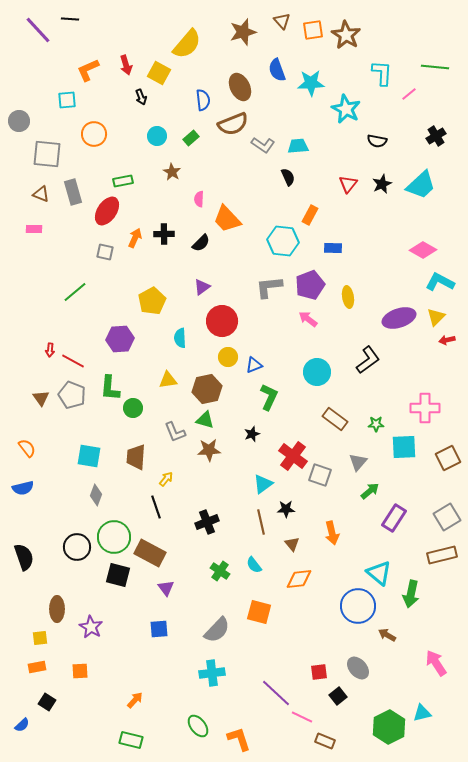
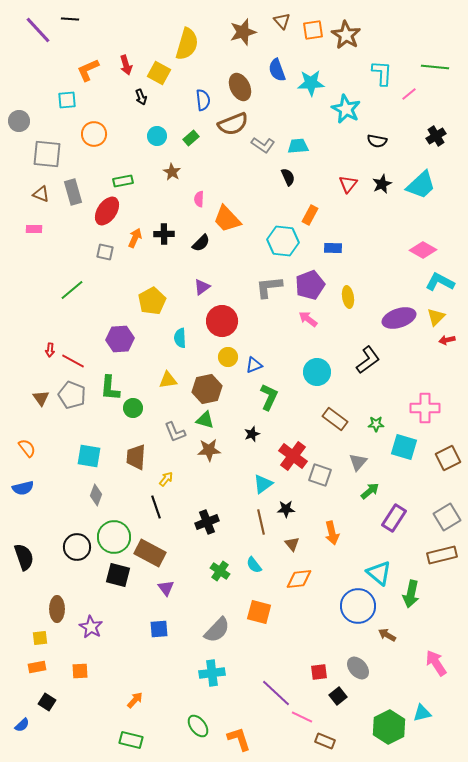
yellow semicircle at (187, 44): rotated 24 degrees counterclockwise
green line at (75, 292): moved 3 px left, 2 px up
cyan square at (404, 447): rotated 20 degrees clockwise
